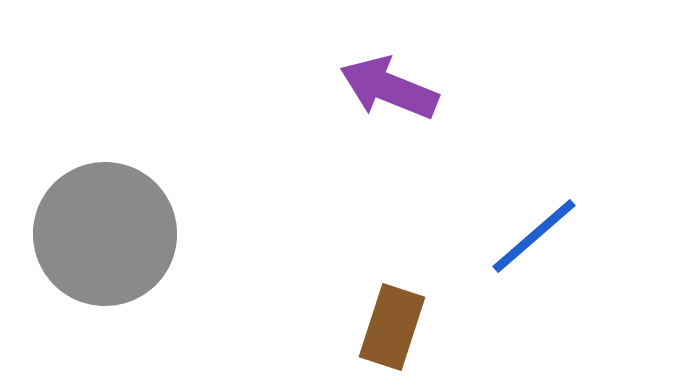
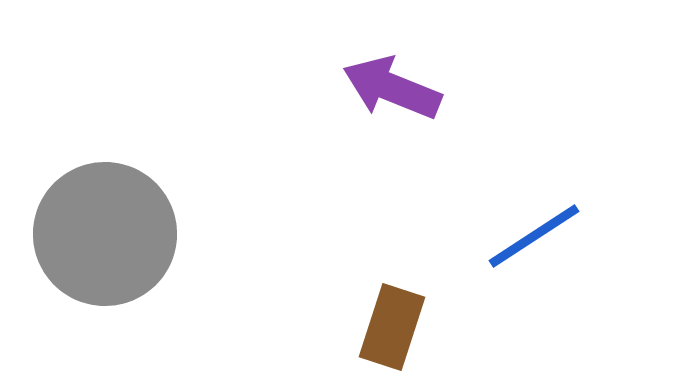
purple arrow: moved 3 px right
blue line: rotated 8 degrees clockwise
